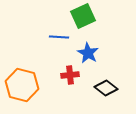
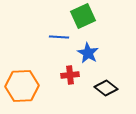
orange hexagon: moved 1 px down; rotated 16 degrees counterclockwise
